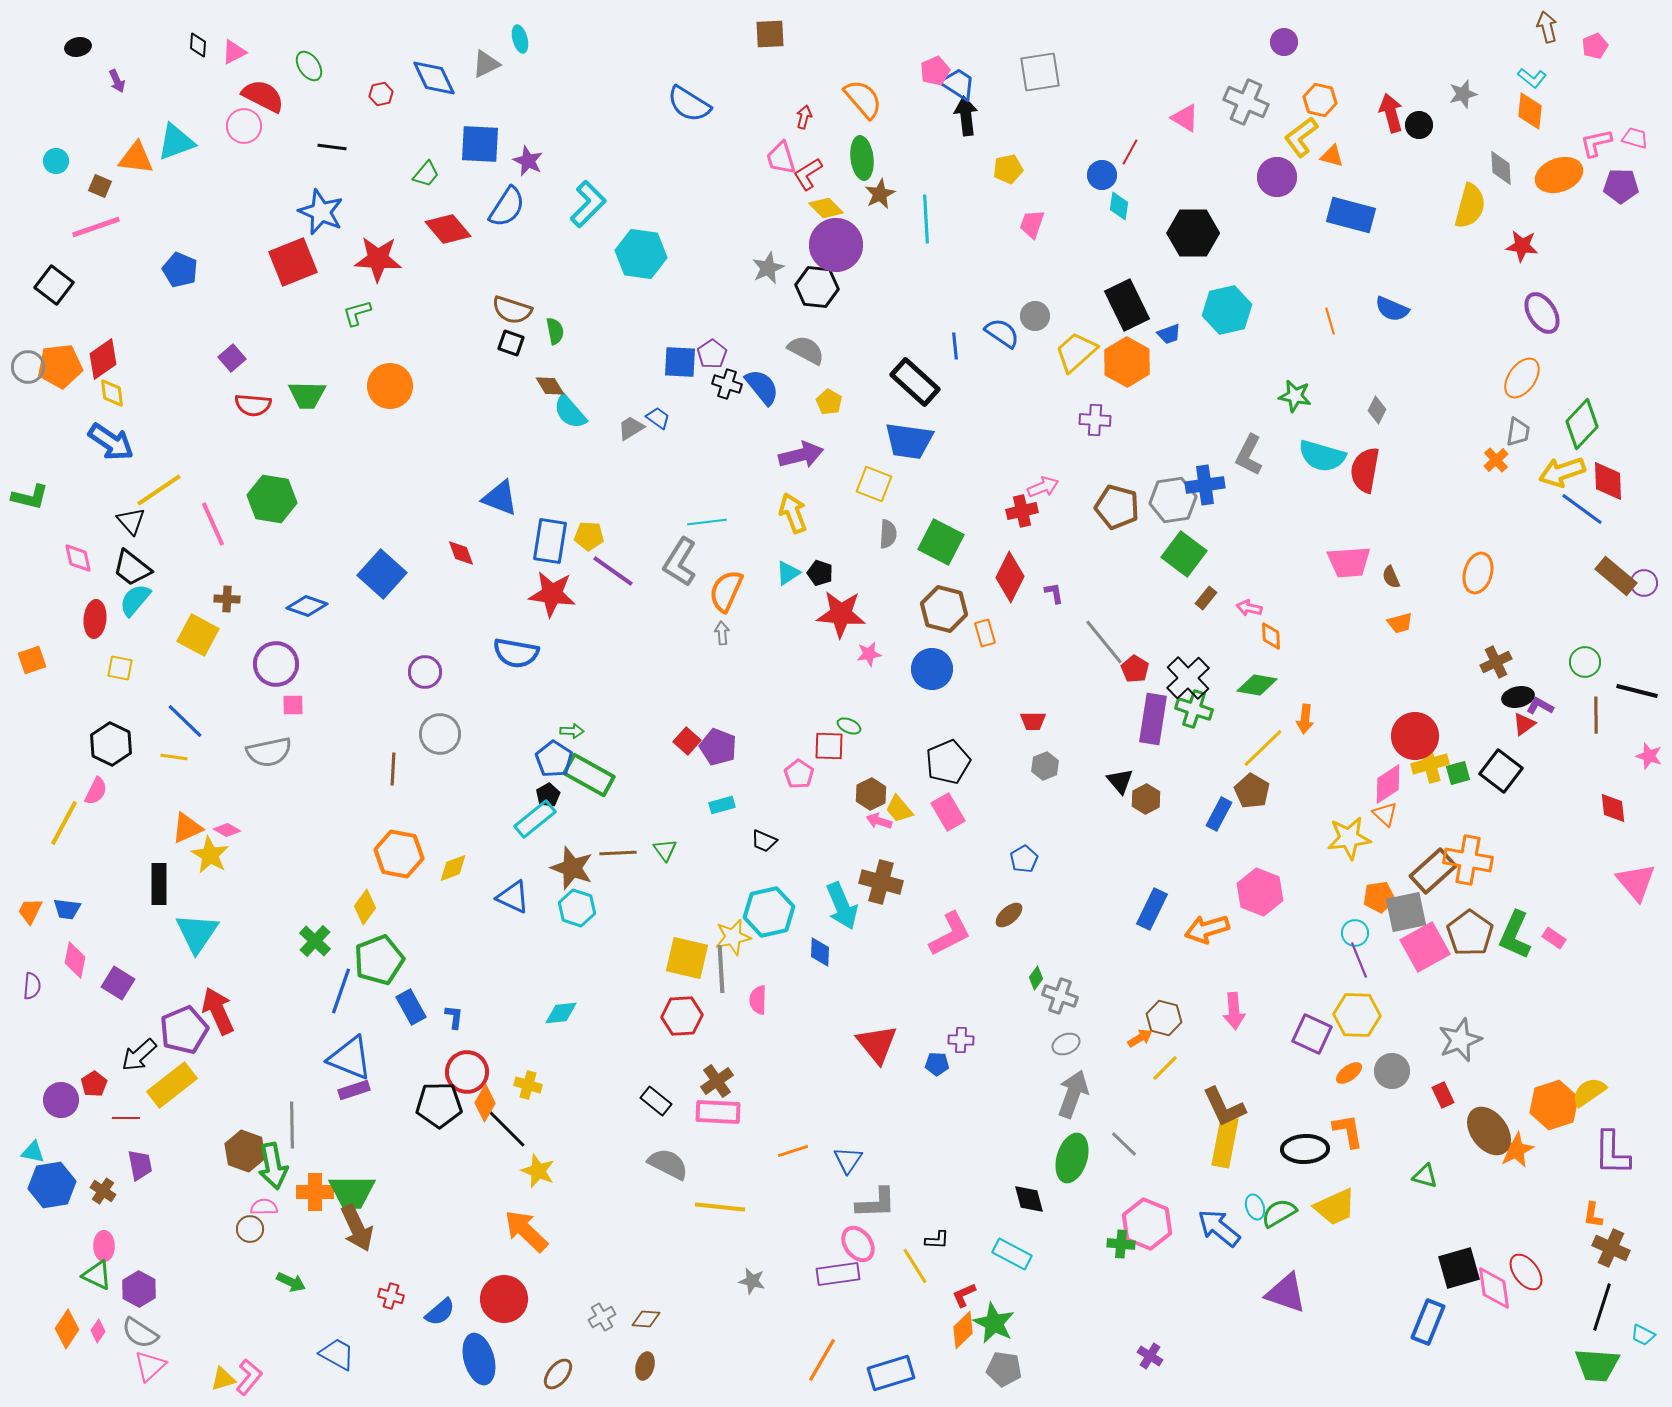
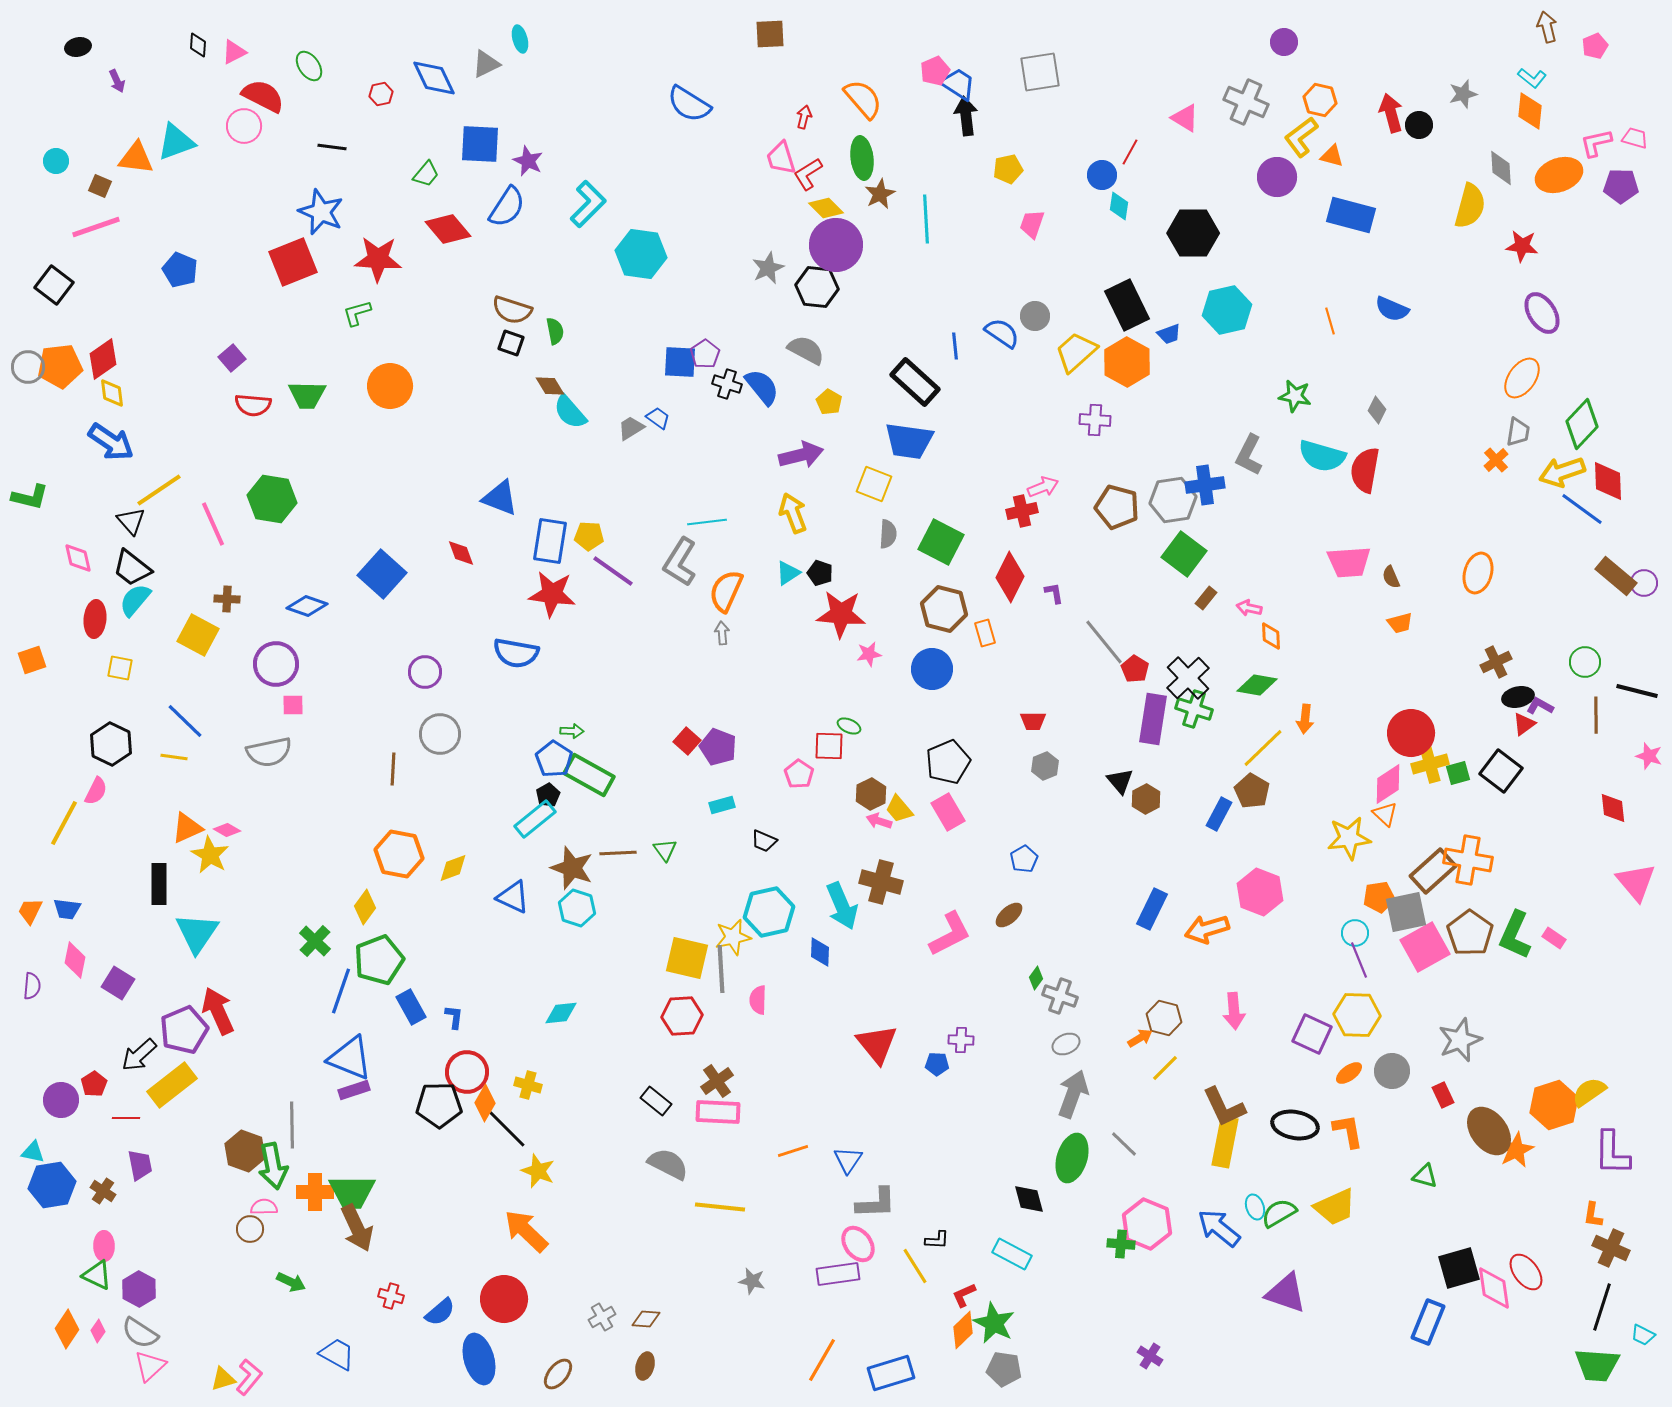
purple pentagon at (712, 354): moved 7 px left
red circle at (1415, 736): moved 4 px left, 3 px up
black ellipse at (1305, 1149): moved 10 px left, 24 px up; rotated 12 degrees clockwise
